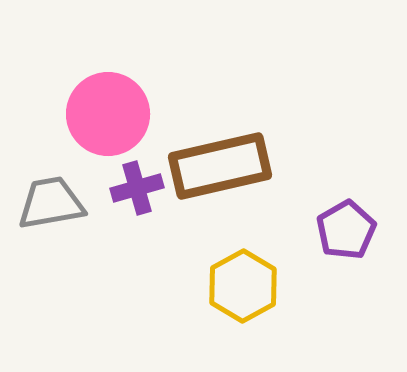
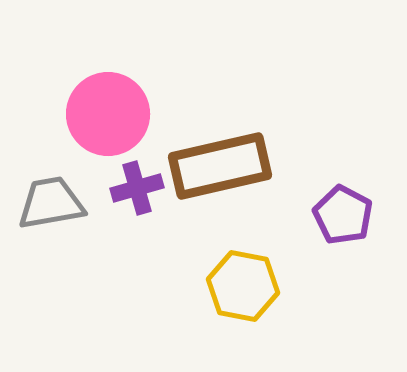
purple pentagon: moved 3 px left, 15 px up; rotated 14 degrees counterclockwise
yellow hexagon: rotated 20 degrees counterclockwise
